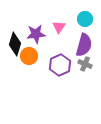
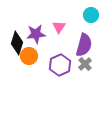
cyan circle: moved 6 px right, 4 px up
black diamond: moved 2 px right, 1 px up
gray cross: rotated 24 degrees clockwise
